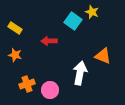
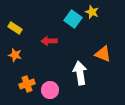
cyan square: moved 2 px up
orange triangle: moved 2 px up
white arrow: rotated 20 degrees counterclockwise
